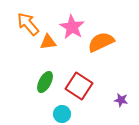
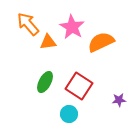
purple star: moved 2 px left; rotated 16 degrees counterclockwise
cyan circle: moved 7 px right
